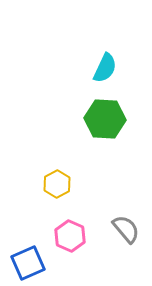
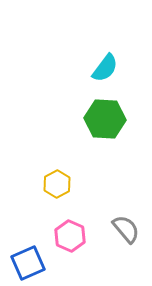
cyan semicircle: rotated 12 degrees clockwise
